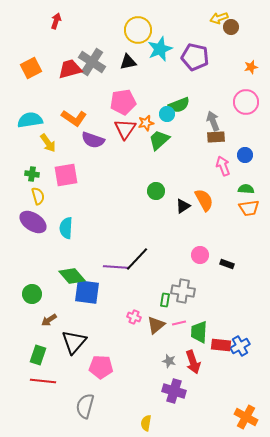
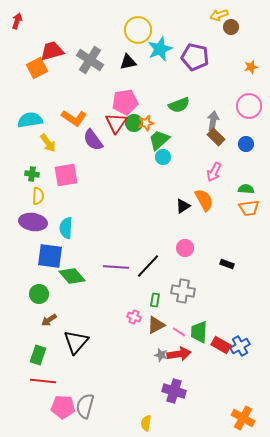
yellow arrow at (219, 18): moved 3 px up
red arrow at (56, 21): moved 39 px left
gray cross at (92, 62): moved 2 px left, 2 px up
orange square at (31, 68): moved 6 px right
red trapezoid at (70, 69): moved 18 px left, 18 px up
pink pentagon at (123, 102): moved 2 px right
pink circle at (246, 102): moved 3 px right, 4 px down
cyan circle at (167, 114): moved 4 px left, 43 px down
gray arrow at (213, 121): rotated 30 degrees clockwise
red triangle at (125, 129): moved 9 px left, 6 px up
brown rectangle at (216, 137): rotated 48 degrees clockwise
purple semicircle at (93, 140): rotated 35 degrees clockwise
blue circle at (245, 155): moved 1 px right, 11 px up
pink arrow at (223, 166): moved 9 px left, 6 px down; rotated 132 degrees counterclockwise
green circle at (156, 191): moved 22 px left, 68 px up
yellow semicircle at (38, 196): rotated 18 degrees clockwise
purple ellipse at (33, 222): rotated 24 degrees counterclockwise
pink circle at (200, 255): moved 15 px left, 7 px up
black line at (137, 259): moved 11 px right, 7 px down
blue square at (87, 292): moved 37 px left, 36 px up
green circle at (32, 294): moved 7 px right
green rectangle at (165, 300): moved 10 px left
pink line at (179, 323): moved 9 px down; rotated 48 degrees clockwise
brown triangle at (156, 325): rotated 12 degrees clockwise
black triangle at (74, 342): moved 2 px right
red rectangle at (221, 345): rotated 24 degrees clockwise
gray star at (169, 361): moved 8 px left, 6 px up
red arrow at (193, 362): moved 14 px left, 8 px up; rotated 80 degrees counterclockwise
pink pentagon at (101, 367): moved 38 px left, 40 px down
orange cross at (246, 417): moved 3 px left, 1 px down
